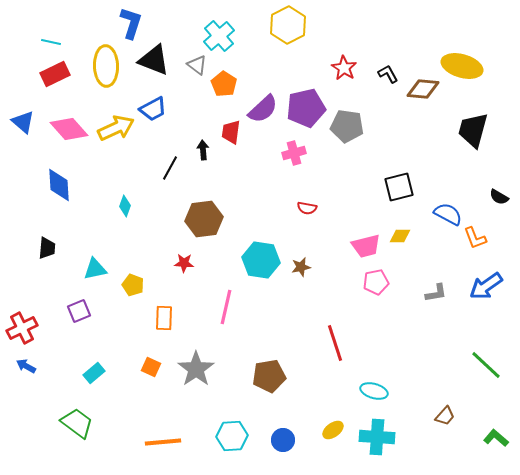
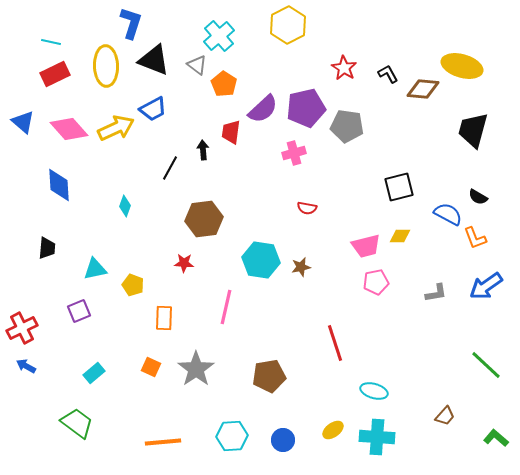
black semicircle at (499, 197): moved 21 px left
